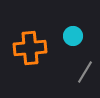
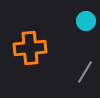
cyan circle: moved 13 px right, 15 px up
